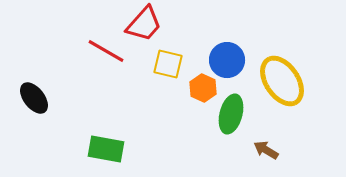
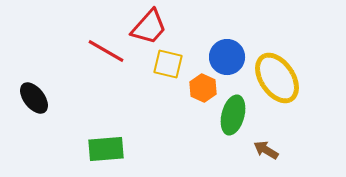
red trapezoid: moved 5 px right, 3 px down
blue circle: moved 3 px up
yellow ellipse: moved 5 px left, 3 px up
green ellipse: moved 2 px right, 1 px down
green rectangle: rotated 15 degrees counterclockwise
